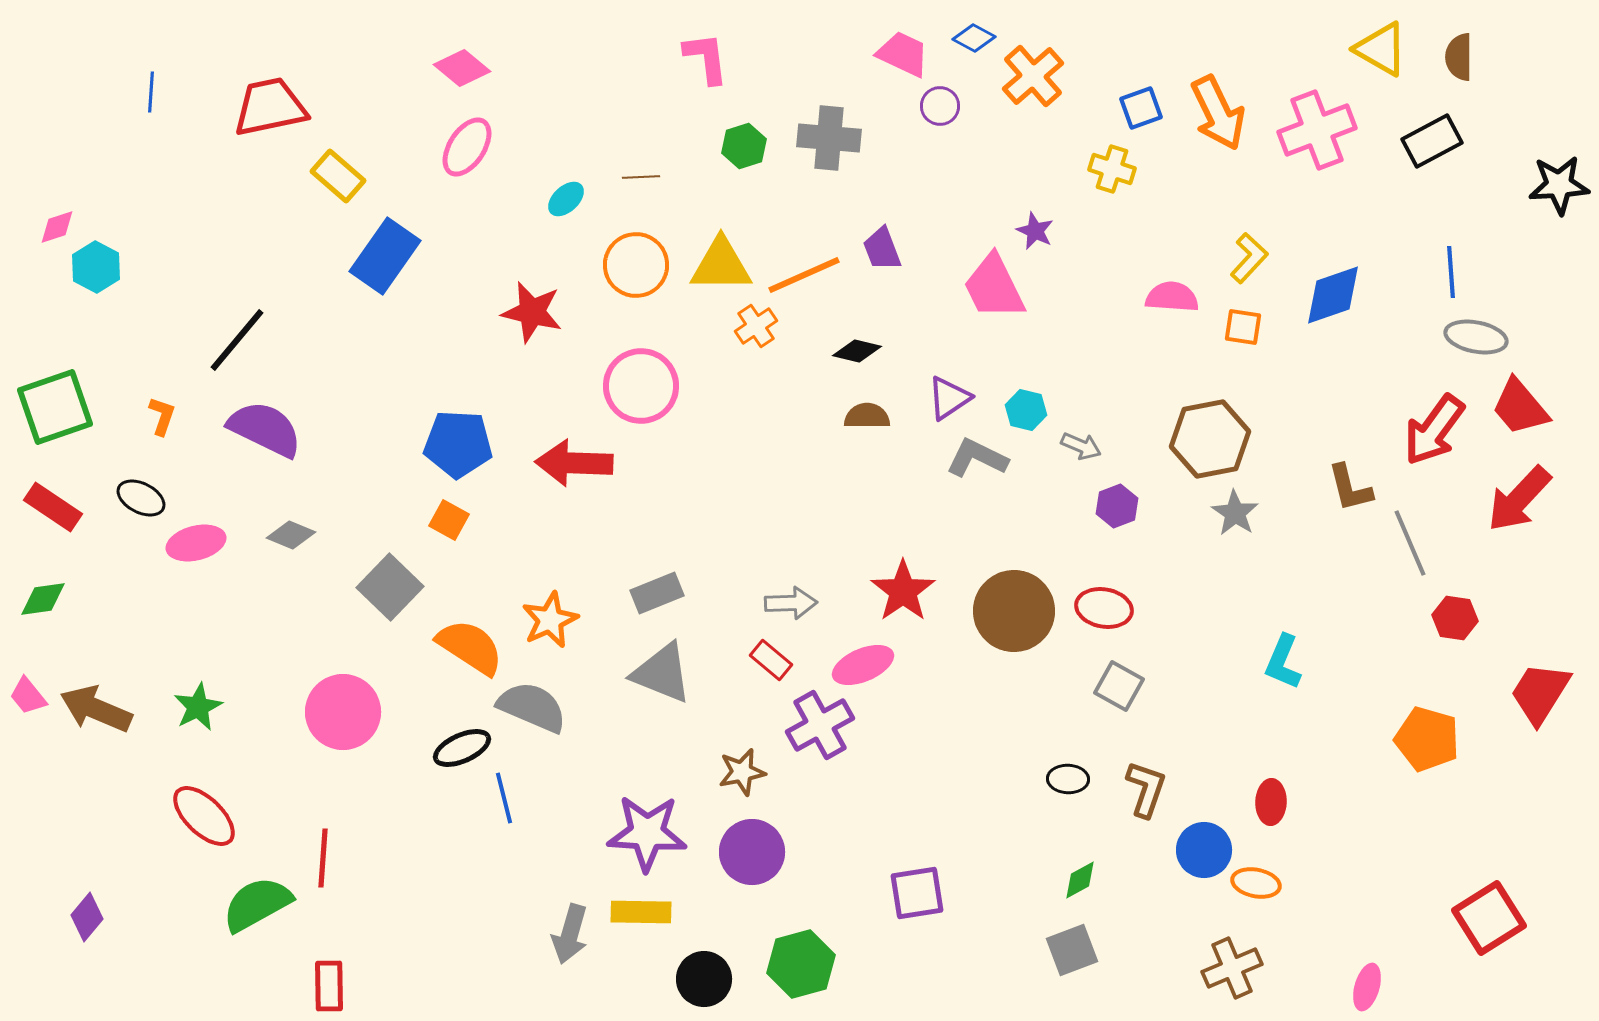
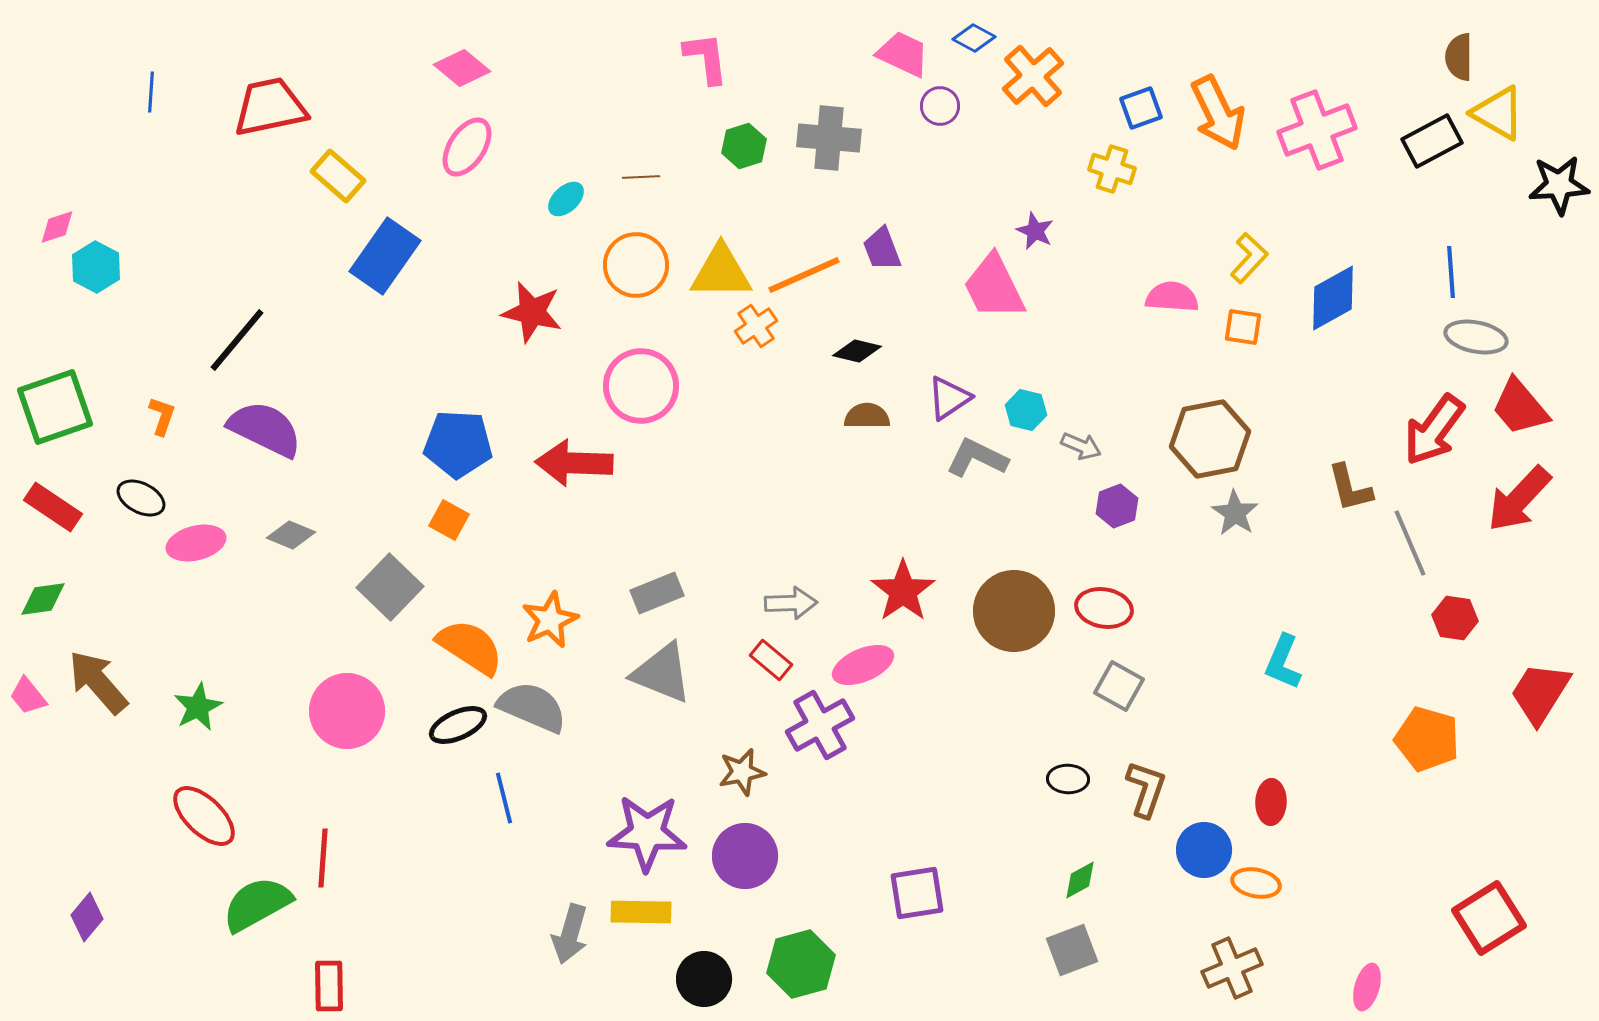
yellow triangle at (1381, 49): moved 117 px right, 64 px down
yellow triangle at (721, 265): moved 7 px down
blue diamond at (1333, 295): moved 3 px down; rotated 10 degrees counterclockwise
brown arrow at (96, 709): moved 2 px right, 27 px up; rotated 26 degrees clockwise
pink circle at (343, 712): moved 4 px right, 1 px up
black ellipse at (462, 748): moved 4 px left, 23 px up
purple circle at (752, 852): moved 7 px left, 4 px down
